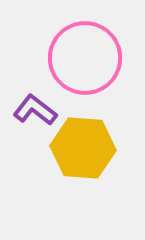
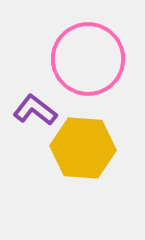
pink circle: moved 3 px right, 1 px down
